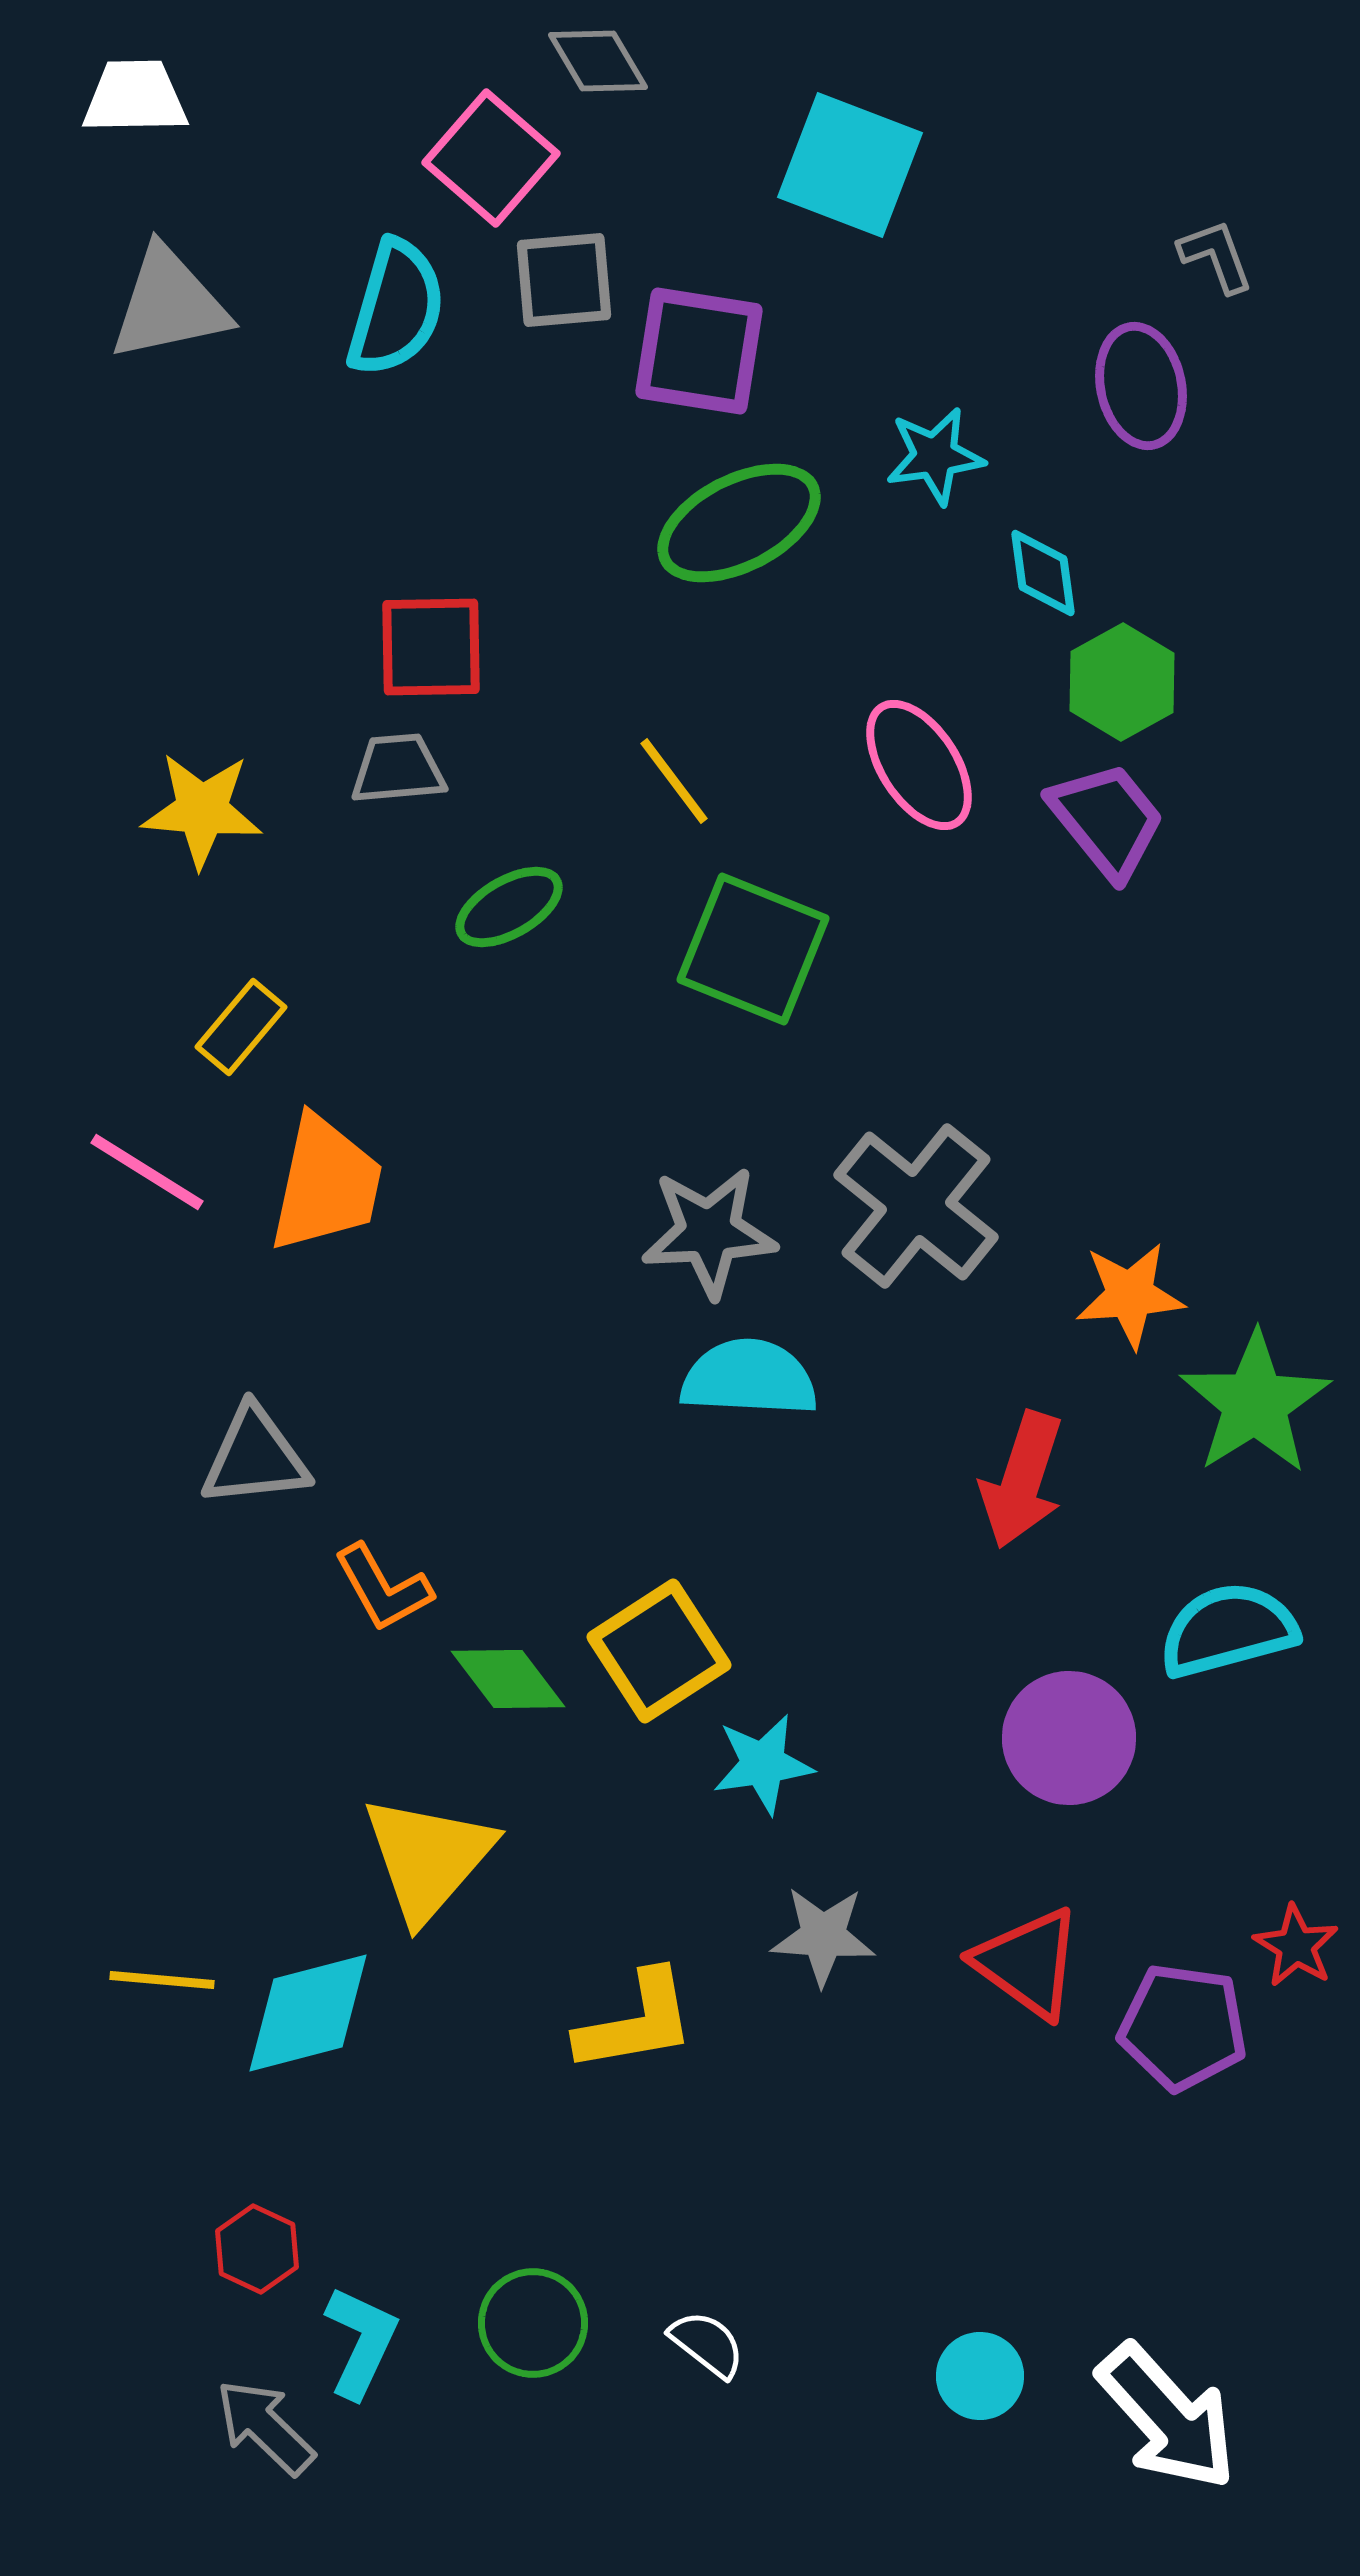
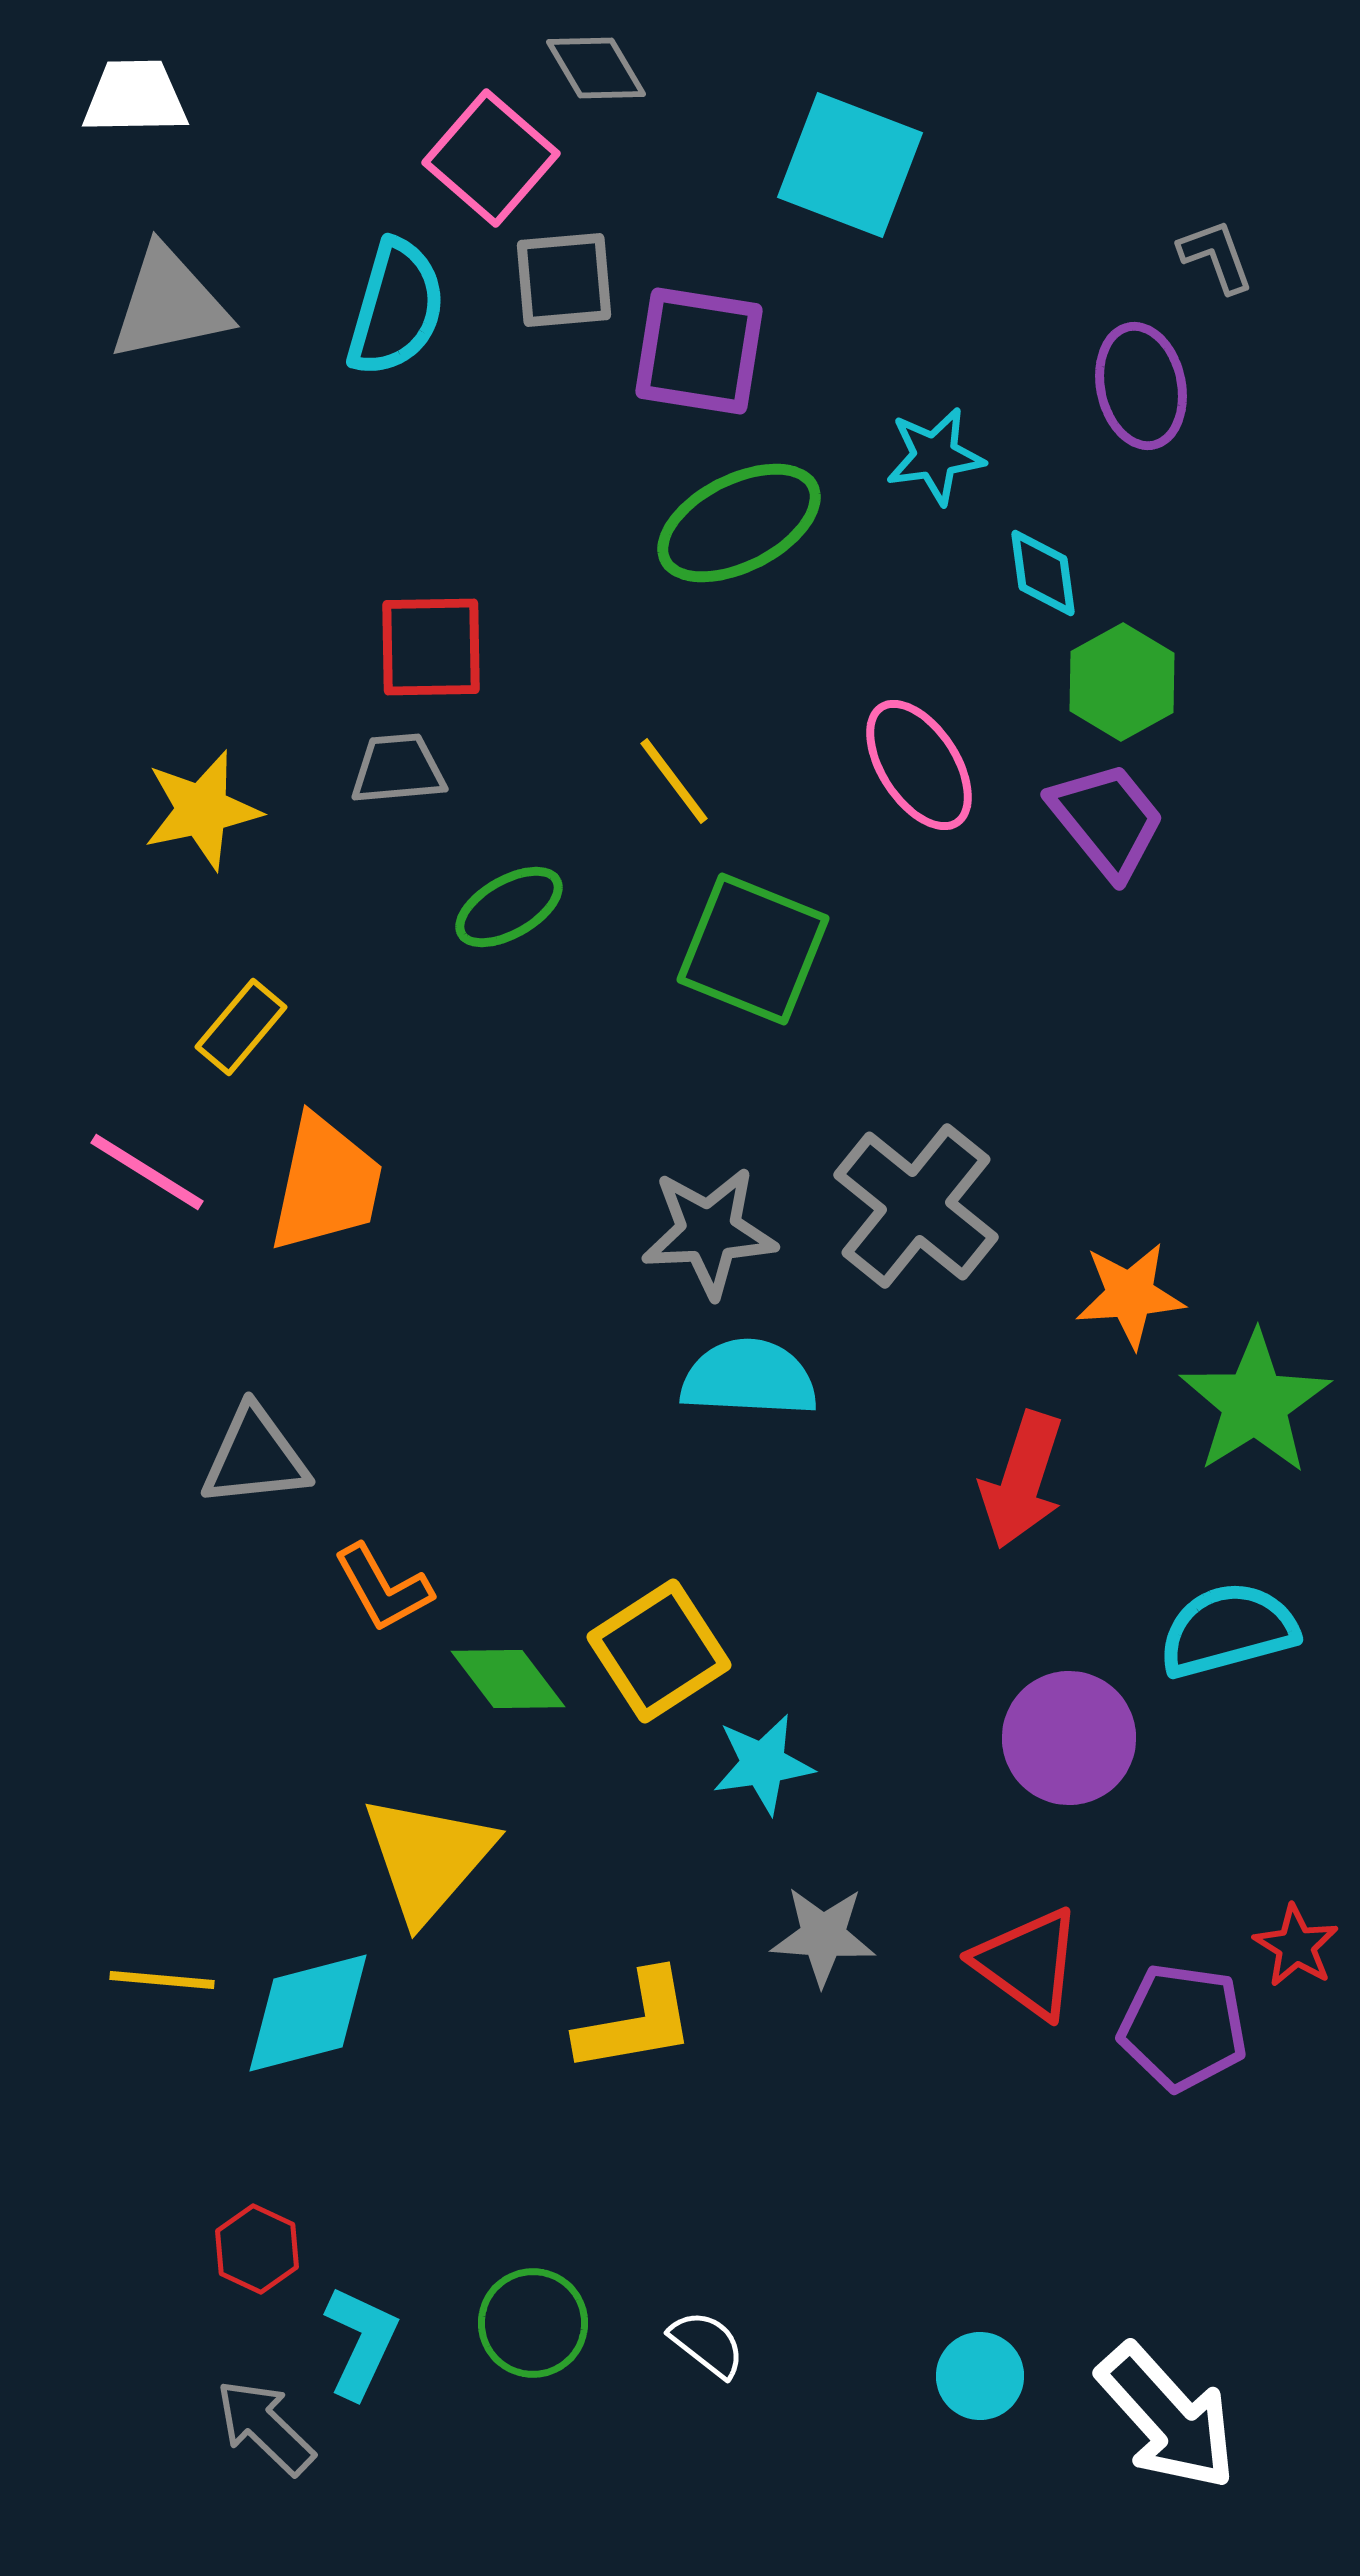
gray diamond at (598, 61): moved 2 px left, 7 px down
yellow star at (202, 810): rotated 17 degrees counterclockwise
